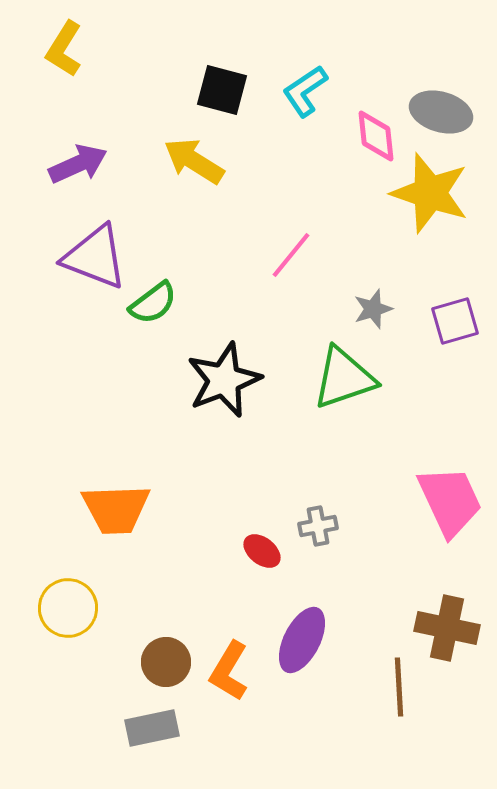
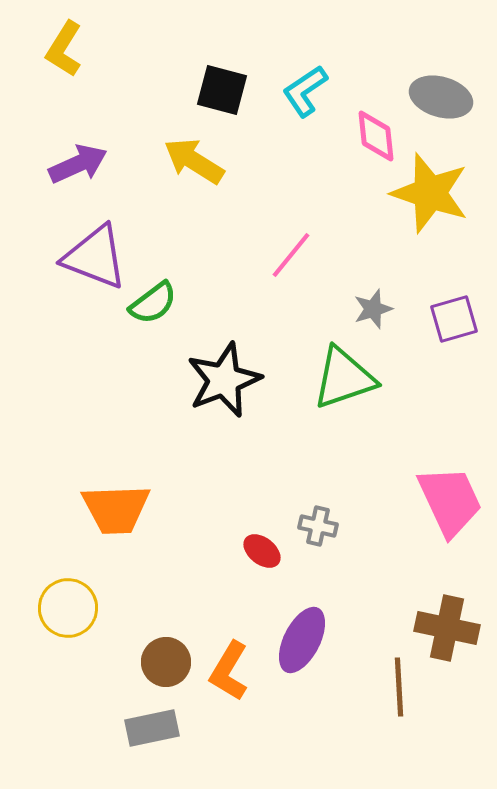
gray ellipse: moved 15 px up
purple square: moved 1 px left, 2 px up
gray cross: rotated 24 degrees clockwise
